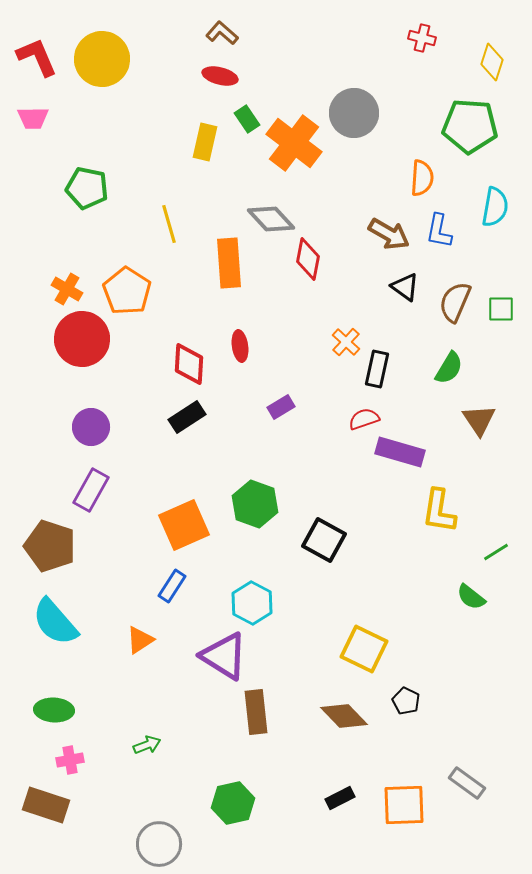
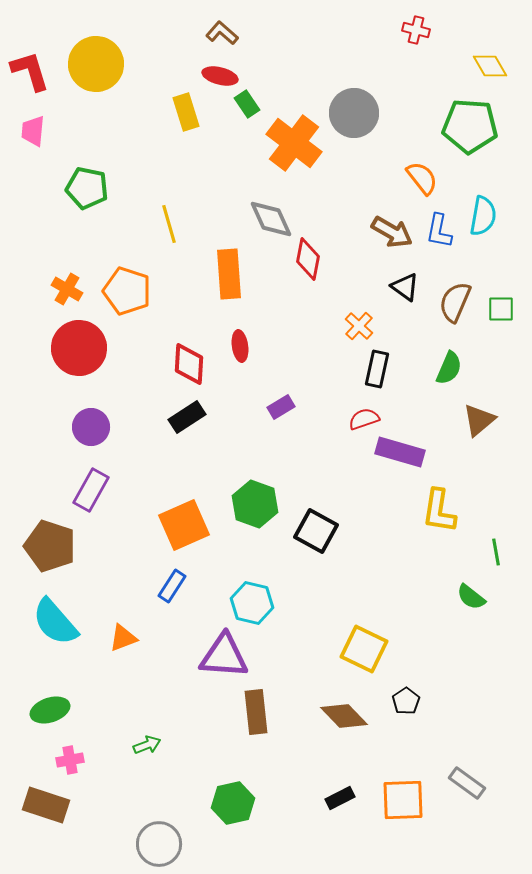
red cross at (422, 38): moved 6 px left, 8 px up
red L-shape at (37, 57): moved 7 px left, 14 px down; rotated 6 degrees clockwise
yellow circle at (102, 59): moved 6 px left, 5 px down
yellow diamond at (492, 62): moved 2 px left, 4 px down; rotated 48 degrees counterclockwise
pink trapezoid at (33, 118): moved 13 px down; rotated 96 degrees clockwise
green rectangle at (247, 119): moved 15 px up
yellow rectangle at (205, 142): moved 19 px left, 30 px up; rotated 30 degrees counterclockwise
orange semicircle at (422, 178): rotated 42 degrees counterclockwise
cyan semicircle at (495, 207): moved 12 px left, 9 px down
gray diamond at (271, 219): rotated 18 degrees clockwise
brown arrow at (389, 234): moved 3 px right, 2 px up
orange rectangle at (229, 263): moved 11 px down
orange pentagon at (127, 291): rotated 15 degrees counterclockwise
red circle at (82, 339): moved 3 px left, 9 px down
orange cross at (346, 342): moved 13 px right, 16 px up
green semicircle at (449, 368): rotated 8 degrees counterclockwise
brown triangle at (479, 420): rotated 24 degrees clockwise
black square at (324, 540): moved 8 px left, 9 px up
green line at (496, 552): rotated 68 degrees counterclockwise
cyan hexagon at (252, 603): rotated 15 degrees counterclockwise
orange triangle at (140, 640): moved 17 px left, 2 px up; rotated 12 degrees clockwise
purple triangle at (224, 656): rotated 28 degrees counterclockwise
black pentagon at (406, 701): rotated 12 degrees clockwise
green ellipse at (54, 710): moved 4 px left; rotated 21 degrees counterclockwise
orange square at (404, 805): moved 1 px left, 5 px up
